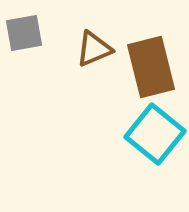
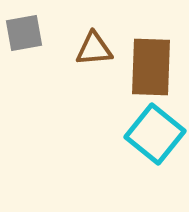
brown triangle: rotated 18 degrees clockwise
brown rectangle: rotated 16 degrees clockwise
